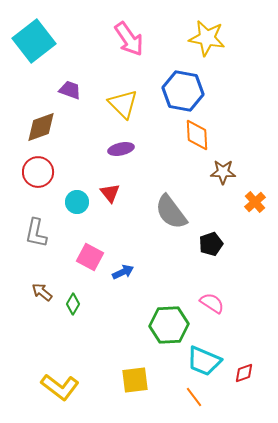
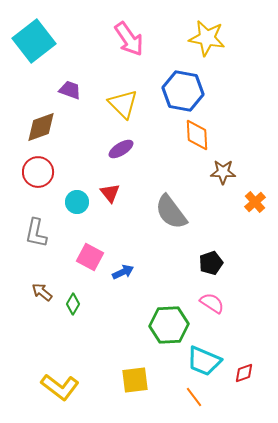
purple ellipse: rotated 20 degrees counterclockwise
black pentagon: moved 19 px down
